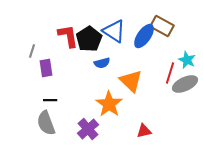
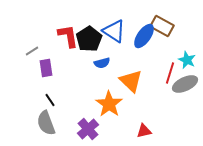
gray line: rotated 40 degrees clockwise
black line: rotated 56 degrees clockwise
